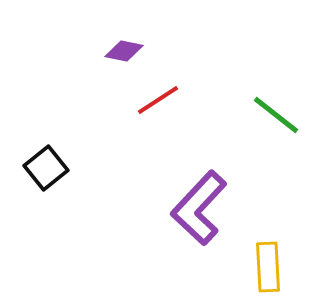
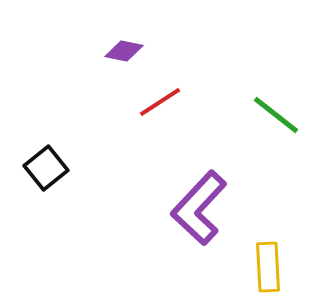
red line: moved 2 px right, 2 px down
